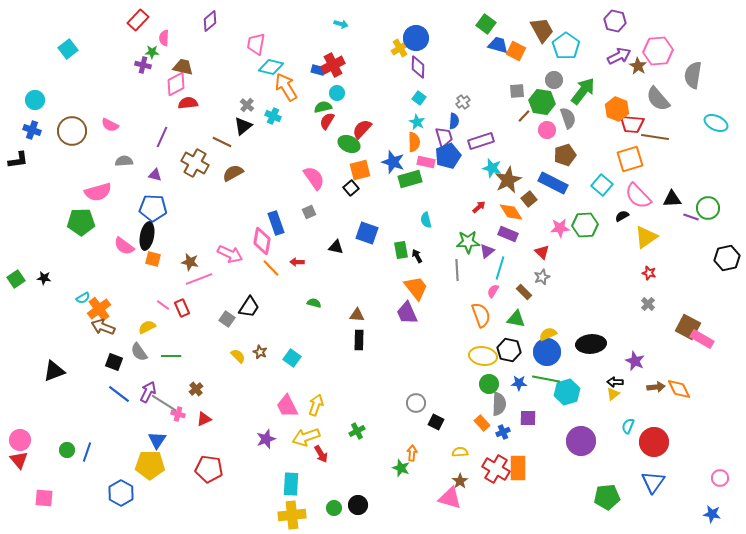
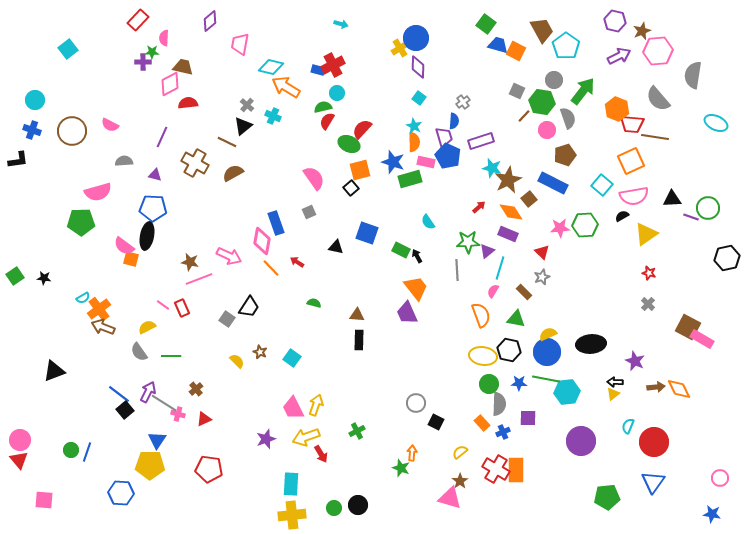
pink trapezoid at (256, 44): moved 16 px left
purple cross at (143, 65): moved 3 px up; rotated 14 degrees counterclockwise
brown star at (638, 66): moved 4 px right, 35 px up; rotated 18 degrees clockwise
pink diamond at (176, 84): moved 6 px left
orange arrow at (286, 87): rotated 28 degrees counterclockwise
gray square at (517, 91): rotated 28 degrees clockwise
cyan star at (417, 122): moved 3 px left, 4 px down
brown line at (222, 142): moved 5 px right
blue pentagon at (448, 156): rotated 25 degrees counterclockwise
orange square at (630, 159): moved 1 px right, 2 px down; rotated 8 degrees counterclockwise
pink semicircle at (638, 196): moved 4 px left; rotated 56 degrees counterclockwise
cyan semicircle at (426, 220): moved 2 px right, 2 px down; rotated 21 degrees counterclockwise
yellow triangle at (646, 237): moved 3 px up
green rectangle at (401, 250): rotated 54 degrees counterclockwise
pink arrow at (230, 254): moved 1 px left, 2 px down
orange square at (153, 259): moved 22 px left
red arrow at (297, 262): rotated 32 degrees clockwise
green square at (16, 279): moved 1 px left, 3 px up
yellow semicircle at (238, 356): moved 1 px left, 5 px down
black square at (114, 362): moved 11 px right, 48 px down; rotated 30 degrees clockwise
cyan hexagon at (567, 392): rotated 10 degrees clockwise
pink trapezoid at (287, 406): moved 6 px right, 2 px down
green circle at (67, 450): moved 4 px right
yellow semicircle at (460, 452): rotated 35 degrees counterclockwise
orange rectangle at (518, 468): moved 2 px left, 2 px down
blue hexagon at (121, 493): rotated 25 degrees counterclockwise
pink square at (44, 498): moved 2 px down
